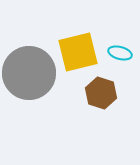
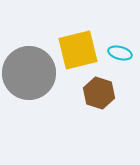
yellow square: moved 2 px up
brown hexagon: moved 2 px left
